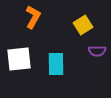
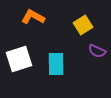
orange L-shape: rotated 90 degrees counterclockwise
purple semicircle: rotated 24 degrees clockwise
white square: rotated 12 degrees counterclockwise
